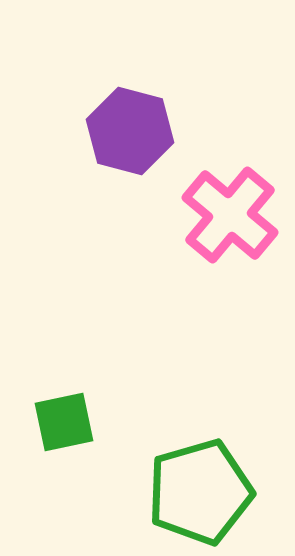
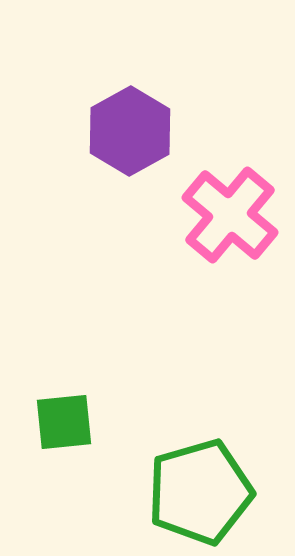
purple hexagon: rotated 16 degrees clockwise
green square: rotated 6 degrees clockwise
